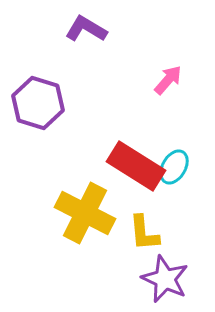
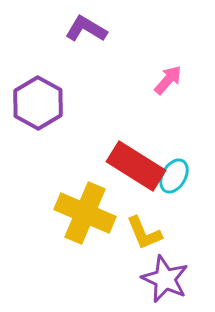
purple hexagon: rotated 12 degrees clockwise
cyan ellipse: moved 9 px down
yellow cross: rotated 4 degrees counterclockwise
yellow L-shape: rotated 18 degrees counterclockwise
